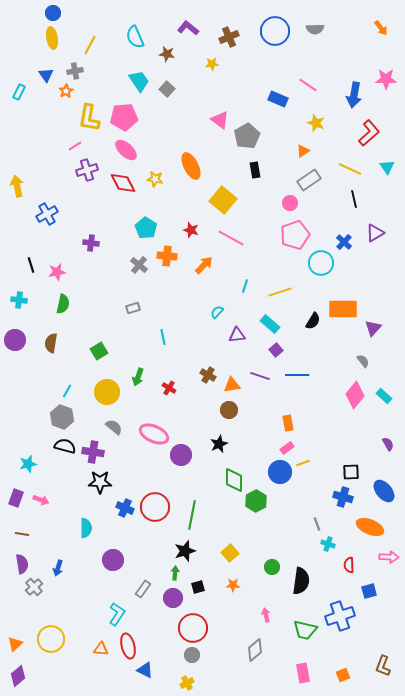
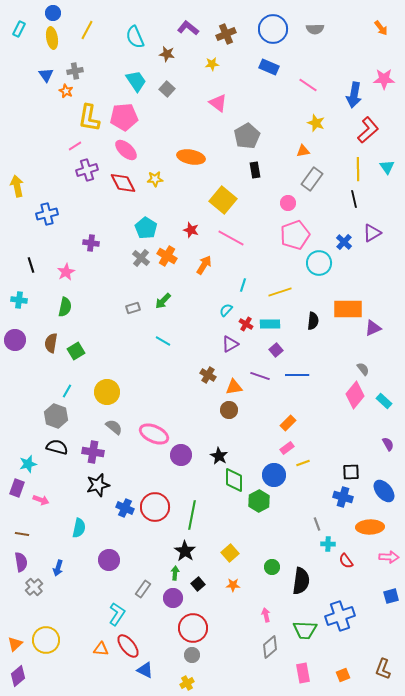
blue circle at (275, 31): moved 2 px left, 2 px up
brown cross at (229, 37): moved 3 px left, 3 px up
yellow line at (90, 45): moved 3 px left, 15 px up
pink star at (386, 79): moved 2 px left
cyan trapezoid at (139, 81): moved 3 px left
orange star at (66, 91): rotated 16 degrees counterclockwise
cyan rectangle at (19, 92): moved 63 px up
blue rectangle at (278, 99): moved 9 px left, 32 px up
pink triangle at (220, 120): moved 2 px left, 17 px up
red L-shape at (369, 133): moved 1 px left, 3 px up
orange triangle at (303, 151): rotated 24 degrees clockwise
orange ellipse at (191, 166): moved 9 px up; rotated 52 degrees counterclockwise
yellow line at (350, 169): moved 8 px right; rotated 65 degrees clockwise
yellow star at (155, 179): rotated 14 degrees counterclockwise
gray rectangle at (309, 180): moved 3 px right, 1 px up; rotated 20 degrees counterclockwise
pink circle at (290, 203): moved 2 px left
blue cross at (47, 214): rotated 15 degrees clockwise
purple triangle at (375, 233): moved 3 px left
orange cross at (167, 256): rotated 24 degrees clockwise
cyan circle at (321, 263): moved 2 px left
gray cross at (139, 265): moved 2 px right, 7 px up
orange arrow at (204, 265): rotated 12 degrees counterclockwise
pink star at (57, 272): moved 9 px right; rotated 18 degrees counterclockwise
cyan line at (245, 286): moved 2 px left, 1 px up
green semicircle at (63, 304): moved 2 px right, 3 px down
orange rectangle at (343, 309): moved 5 px right
cyan semicircle at (217, 312): moved 9 px right, 2 px up
black semicircle at (313, 321): rotated 24 degrees counterclockwise
cyan rectangle at (270, 324): rotated 42 degrees counterclockwise
purple triangle at (373, 328): rotated 24 degrees clockwise
purple triangle at (237, 335): moved 7 px left, 9 px down; rotated 24 degrees counterclockwise
cyan line at (163, 337): moved 4 px down; rotated 49 degrees counterclockwise
green square at (99, 351): moved 23 px left
gray semicircle at (363, 361): moved 8 px down
green arrow at (138, 377): moved 25 px right, 76 px up; rotated 24 degrees clockwise
orange triangle at (232, 385): moved 2 px right, 2 px down
red cross at (169, 388): moved 77 px right, 64 px up
cyan rectangle at (384, 396): moved 5 px down
gray hexagon at (62, 417): moved 6 px left, 1 px up
orange rectangle at (288, 423): rotated 56 degrees clockwise
black star at (219, 444): moved 12 px down; rotated 18 degrees counterclockwise
black semicircle at (65, 446): moved 8 px left, 1 px down
blue circle at (280, 472): moved 6 px left, 3 px down
black star at (100, 482): moved 2 px left, 3 px down; rotated 15 degrees counterclockwise
purple rectangle at (16, 498): moved 1 px right, 10 px up
green hexagon at (256, 501): moved 3 px right
orange ellipse at (370, 527): rotated 24 degrees counterclockwise
cyan semicircle at (86, 528): moved 7 px left; rotated 12 degrees clockwise
cyan cross at (328, 544): rotated 16 degrees counterclockwise
black star at (185, 551): rotated 20 degrees counterclockwise
purple circle at (113, 560): moved 4 px left
purple semicircle at (22, 564): moved 1 px left, 2 px up
red semicircle at (349, 565): moved 3 px left, 4 px up; rotated 35 degrees counterclockwise
black square at (198, 587): moved 3 px up; rotated 24 degrees counterclockwise
blue square at (369, 591): moved 22 px right, 5 px down
green trapezoid at (305, 630): rotated 10 degrees counterclockwise
yellow circle at (51, 639): moved 5 px left, 1 px down
red ellipse at (128, 646): rotated 25 degrees counterclockwise
gray diamond at (255, 650): moved 15 px right, 3 px up
brown L-shape at (383, 666): moved 3 px down
